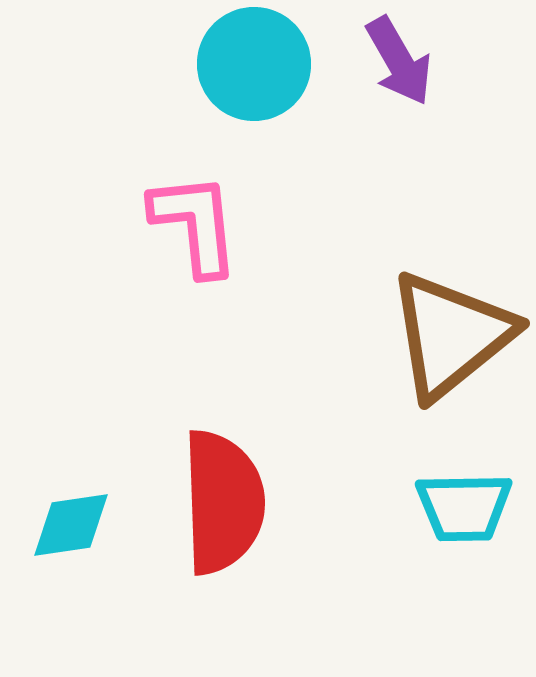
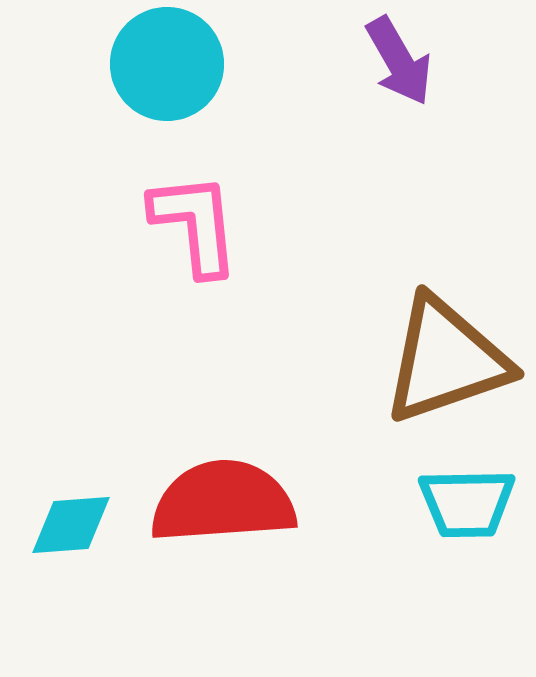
cyan circle: moved 87 px left
brown triangle: moved 5 px left, 25 px down; rotated 20 degrees clockwise
red semicircle: rotated 92 degrees counterclockwise
cyan trapezoid: moved 3 px right, 4 px up
cyan diamond: rotated 4 degrees clockwise
